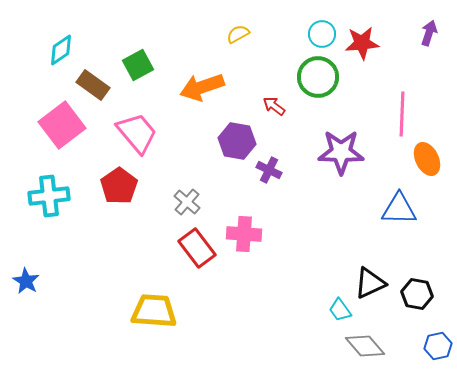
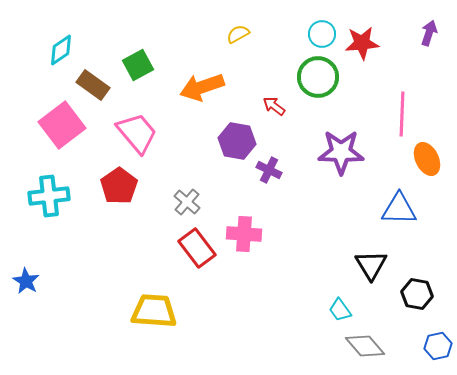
black triangle: moved 1 px right, 18 px up; rotated 36 degrees counterclockwise
